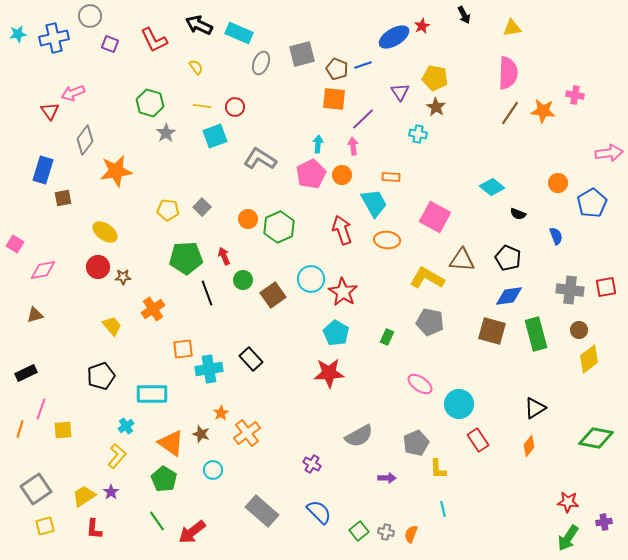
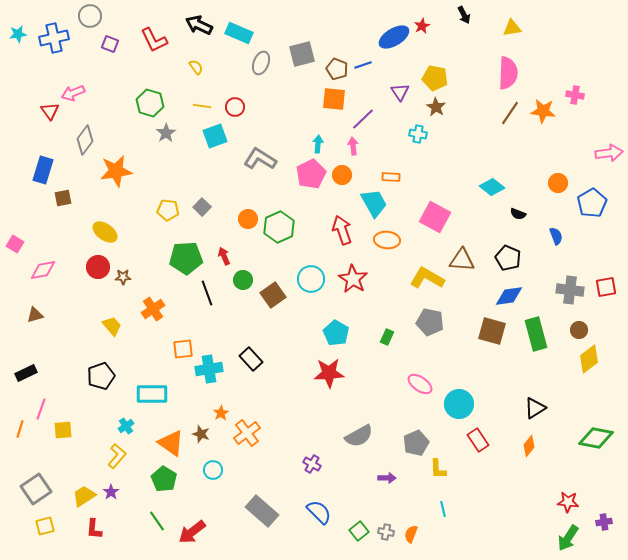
red star at (343, 292): moved 10 px right, 13 px up
